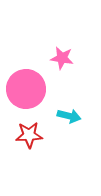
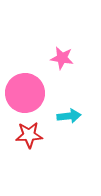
pink circle: moved 1 px left, 4 px down
cyan arrow: rotated 20 degrees counterclockwise
